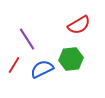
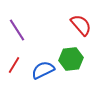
red semicircle: moved 2 px right; rotated 100 degrees counterclockwise
purple line: moved 10 px left, 9 px up
blue semicircle: moved 1 px right, 1 px down
